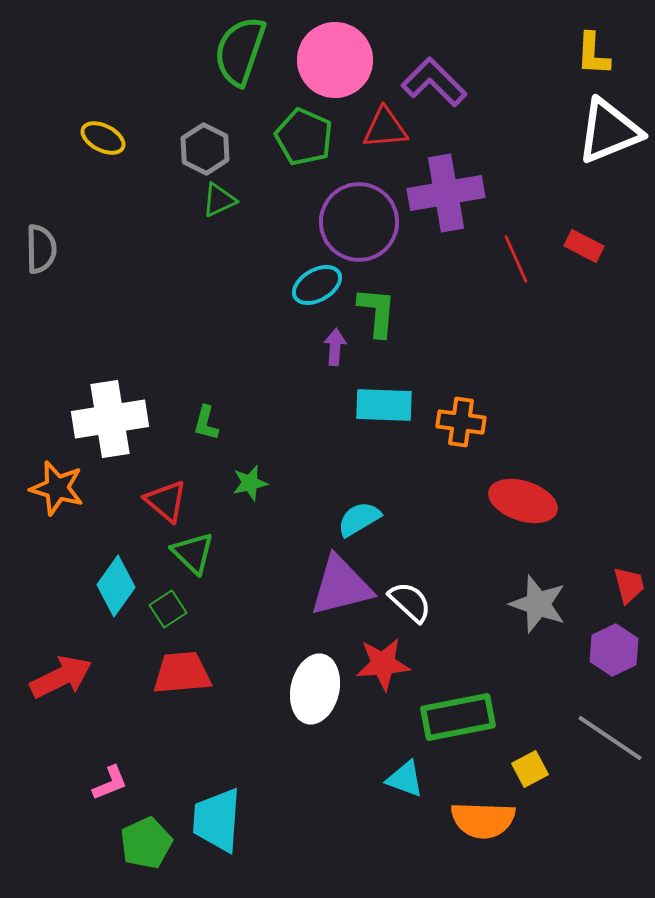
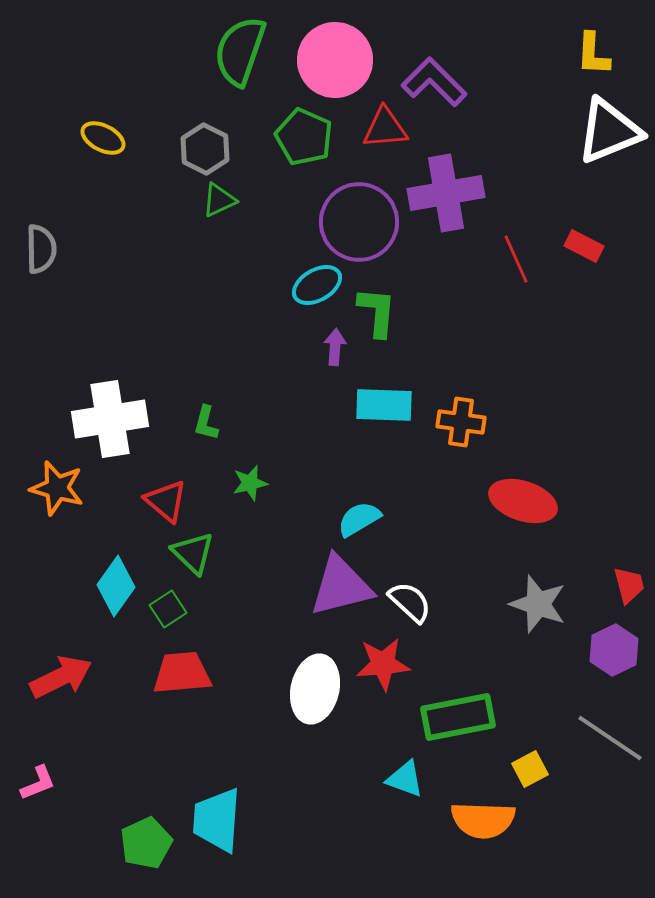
pink L-shape at (110, 783): moved 72 px left
